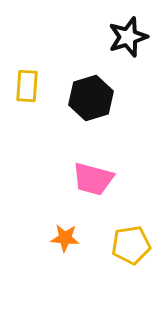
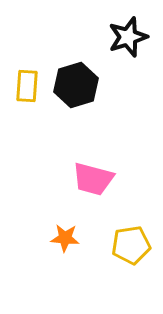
black hexagon: moved 15 px left, 13 px up
